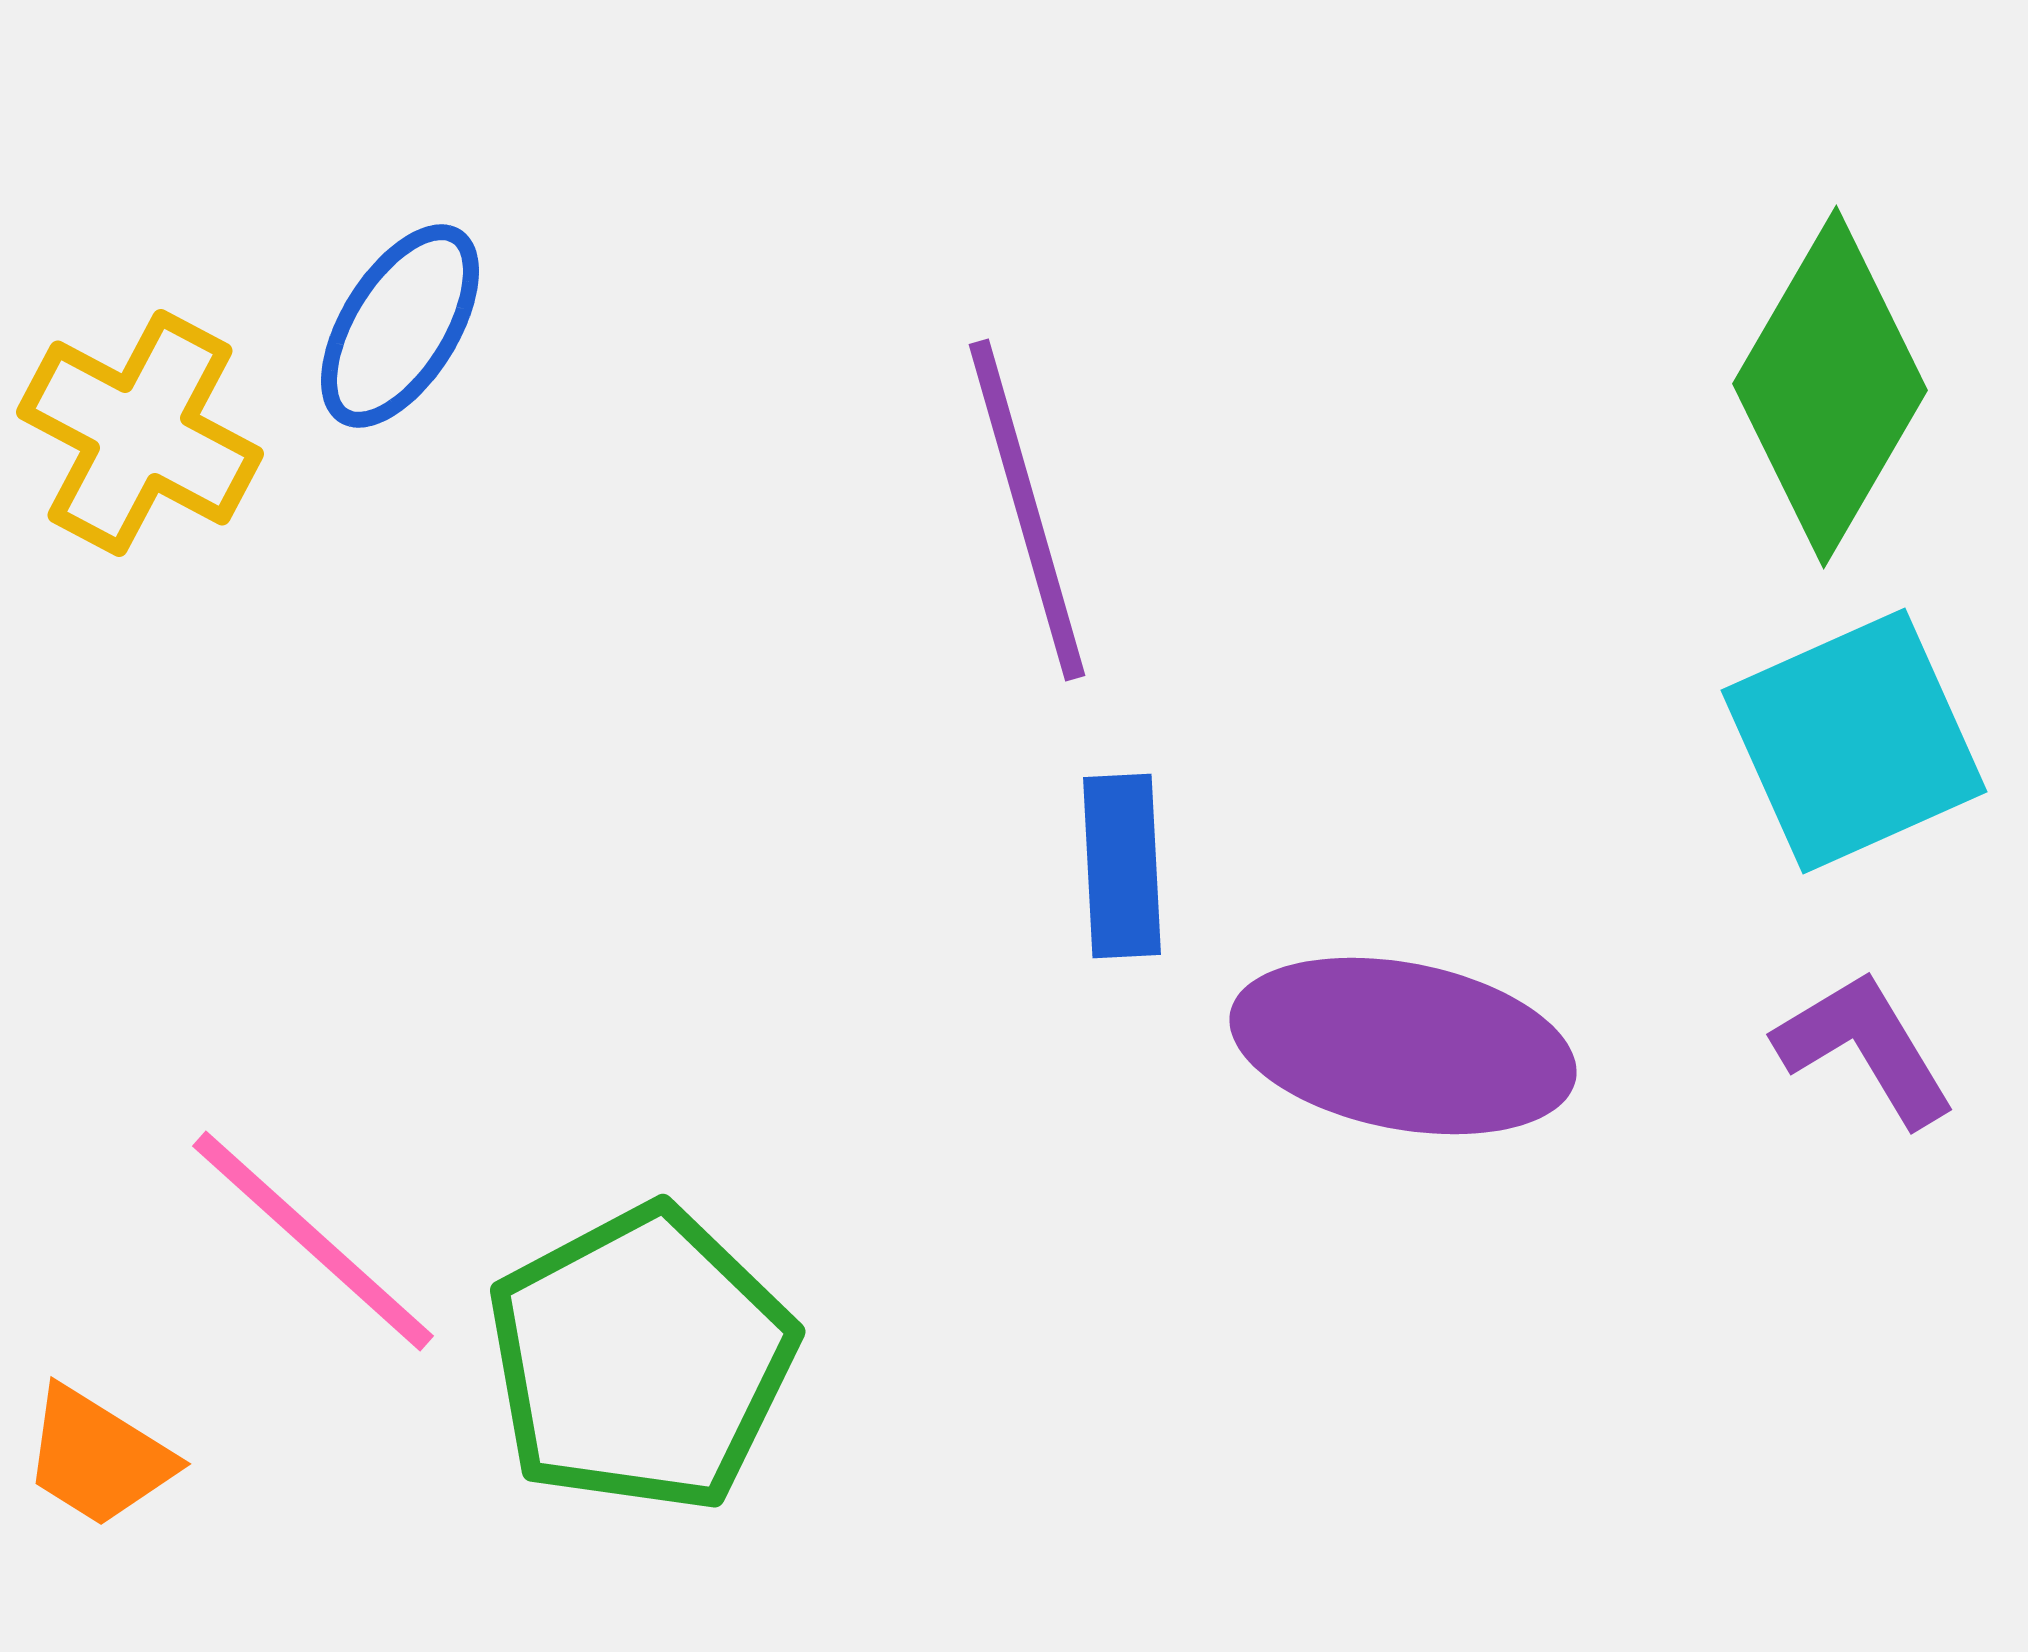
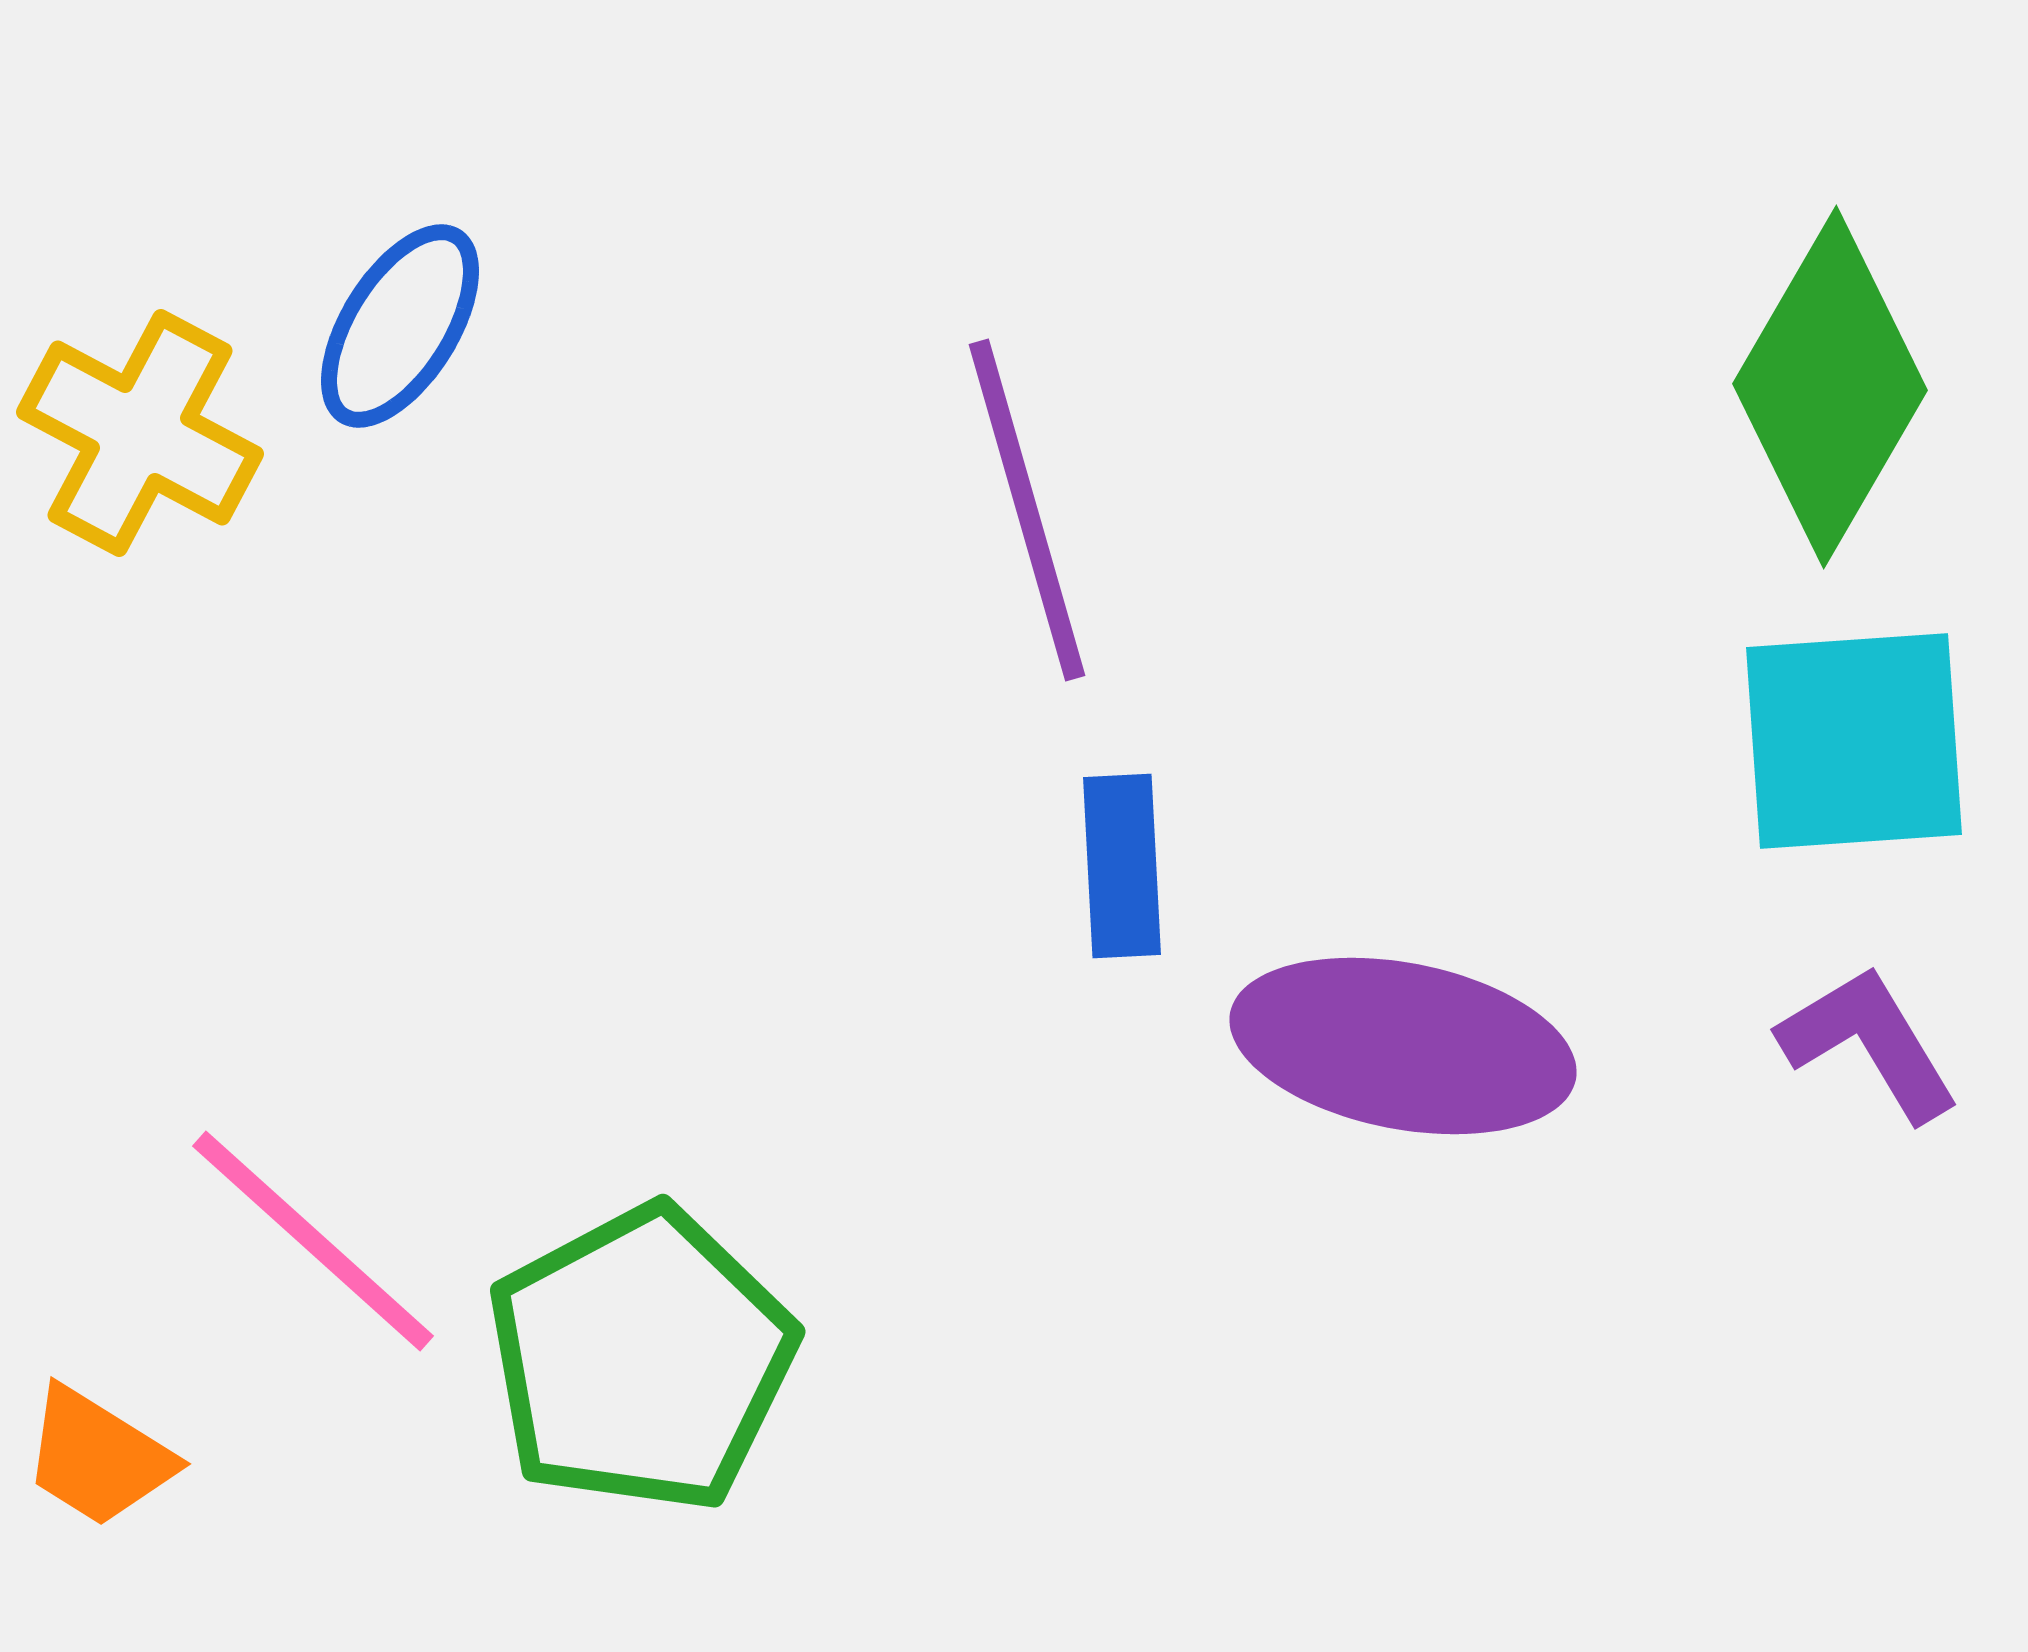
cyan square: rotated 20 degrees clockwise
purple L-shape: moved 4 px right, 5 px up
